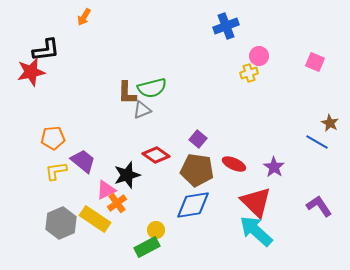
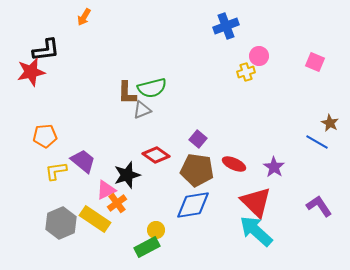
yellow cross: moved 3 px left, 1 px up
orange pentagon: moved 8 px left, 2 px up
